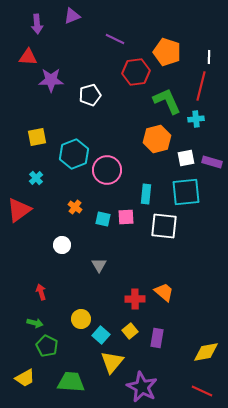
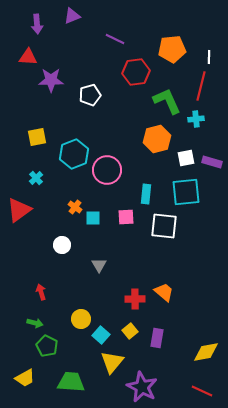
orange pentagon at (167, 52): moved 5 px right, 3 px up; rotated 24 degrees counterclockwise
cyan square at (103, 219): moved 10 px left, 1 px up; rotated 14 degrees counterclockwise
